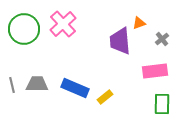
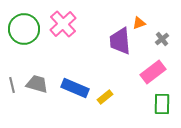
pink rectangle: moved 2 px left, 1 px down; rotated 30 degrees counterclockwise
gray trapezoid: rotated 15 degrees clockwise
